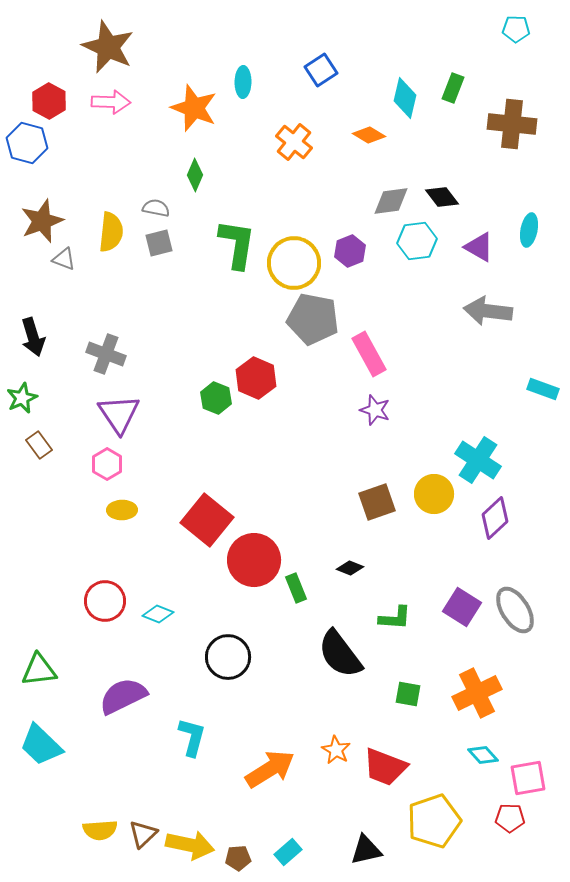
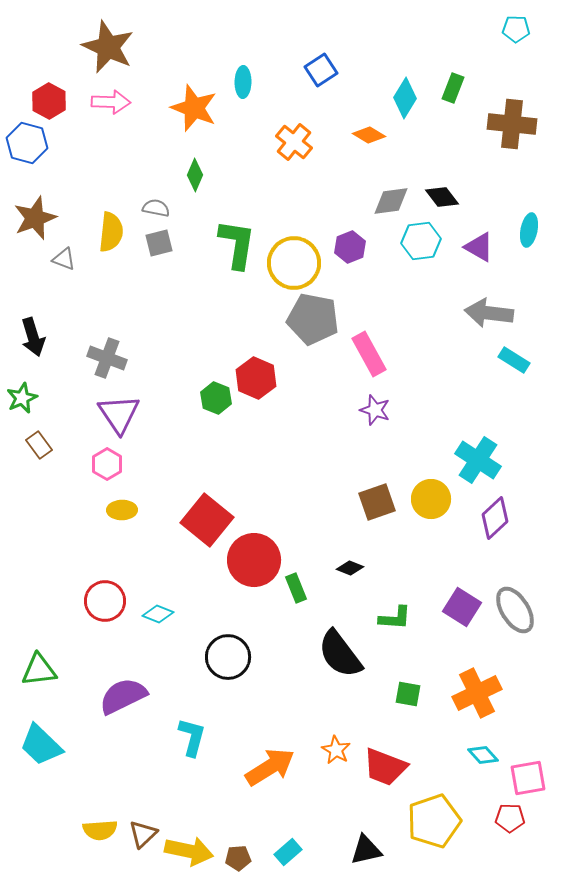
cyan diamond at (405, 98): rotated 18 degrees clockwise
brown star at (42, 221): moved 7 px left, 3 px up
cyan hexagon at (417, 241): moved 4 px right
purple hexagon at (350, 251): moved 4 px up
gray arrow at (488, 311): moved 1 px right, 2 px down
gray cross at (106, 354): moved 1 px right, 4 px down
cyan rectangle at (543, 389): moved 29 px left, 29 px up; rotated 12 degrees clockwise
yellow circle at (434, 494): moved 3 px left, 5 px down
orange arrow at (270, 769): moved 2 px up
yellow arrow at (190, 845): moved 1 px left, 6 px down
